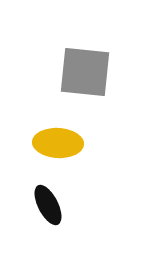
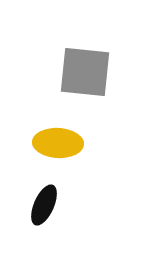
black ellipse: moved 4 px left; rotated 51 degrees clockwise
